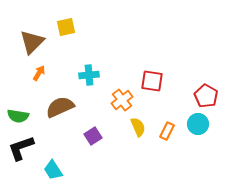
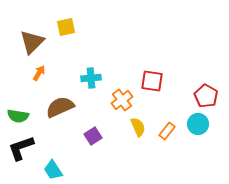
cyan cross: moved 2 px right, 3 px down
orange rectangle: rotated 12 degrees clockwise
